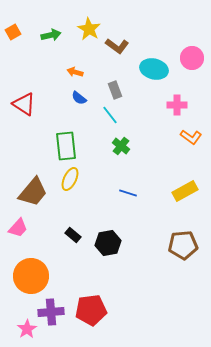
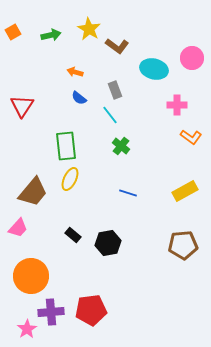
red triangle: moved 2 px left, 2 px down; rotated 30 degrees clockwise
